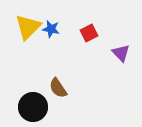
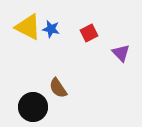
yellow triangle: rotated 48 degrees counterclockwise
